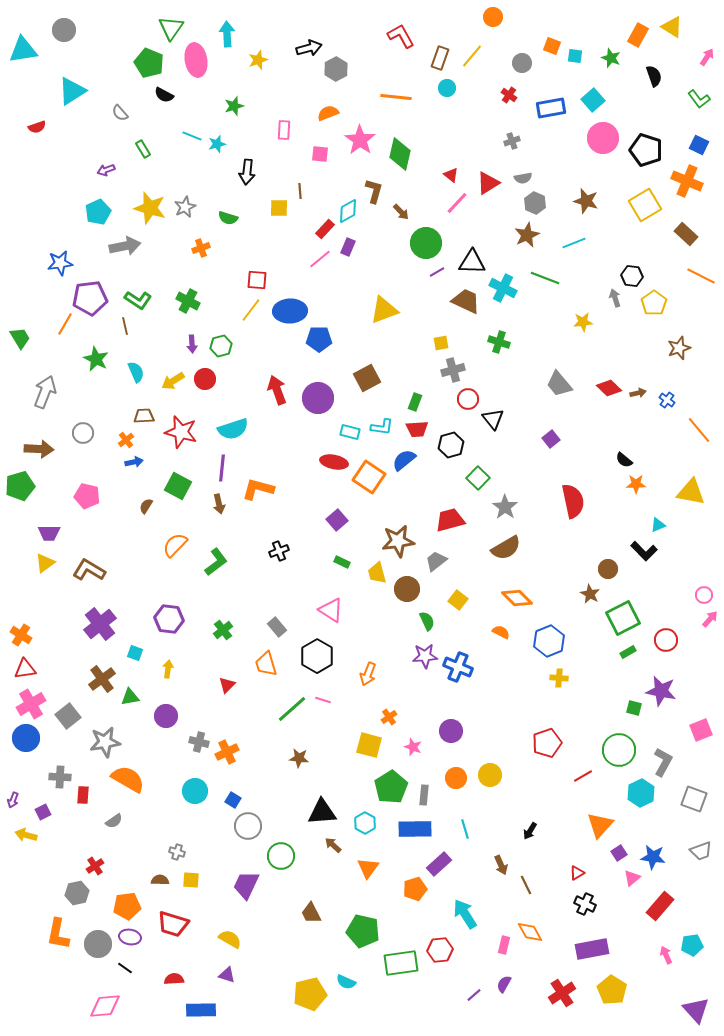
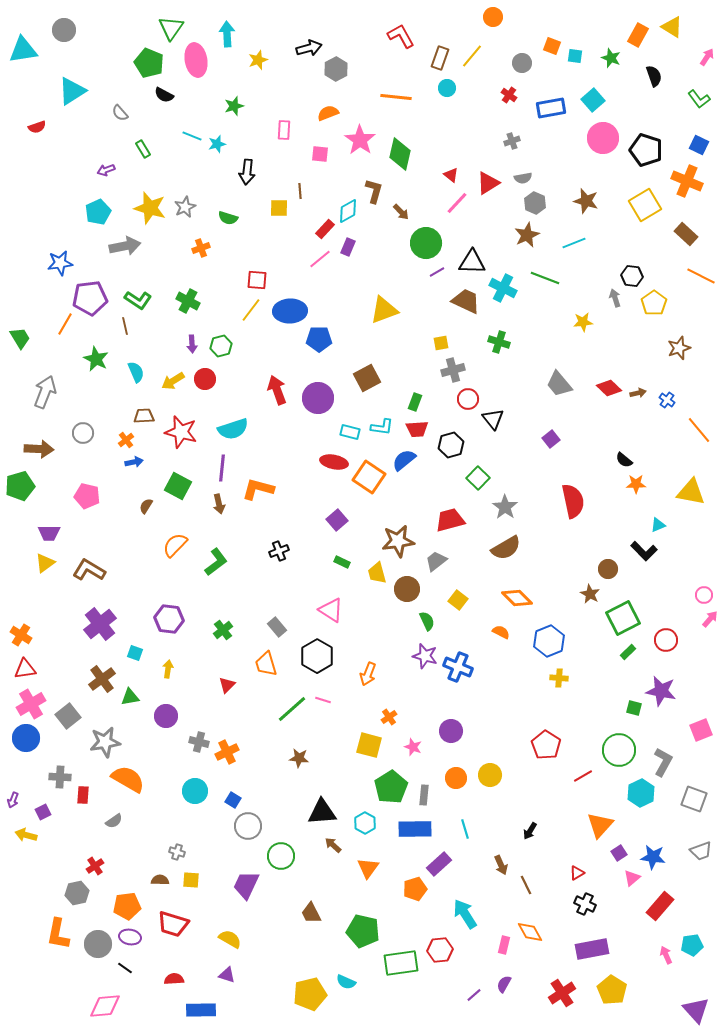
green rectangle at (628, 652): rotated 14 degrees counterclockwise
purple star at (425, 656): rotated 20 degrees clockwise
red pentagon at (547, 743): moved 1 px left, 2 px down; rotated 20 degrees counterclockwise
